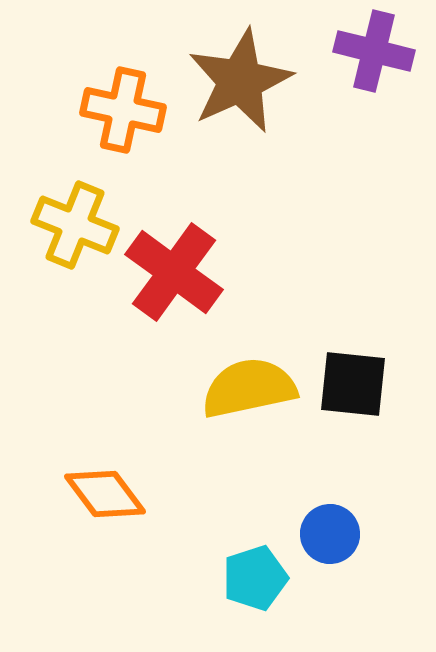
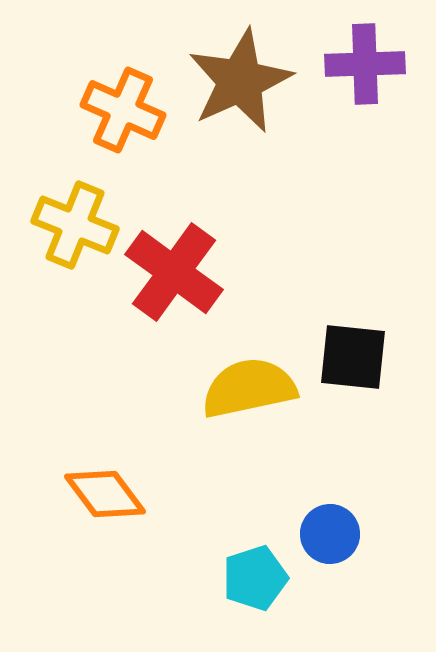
purple cross: moved 9 px left, 13 px down; rotated 16 degrees counterclockwise
orange cross: rotated 12 degrees clockwise
black square: moved 27 px up
